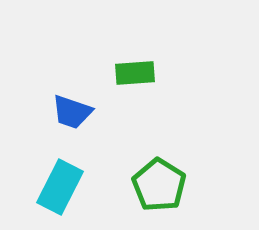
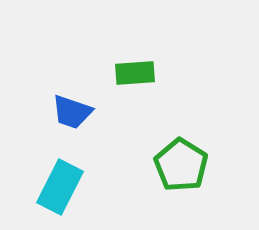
green pentagon: moved 22 px right, 20 px up
